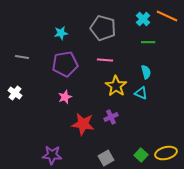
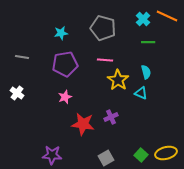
yellow star: moved 2 px right, 6 px up
white cross: moved 2 px right
